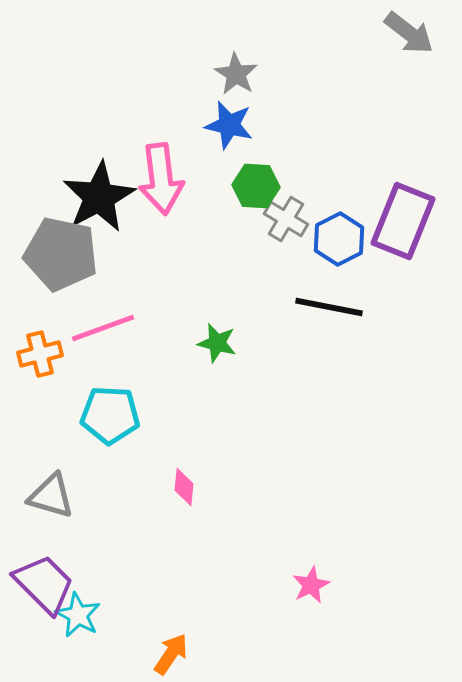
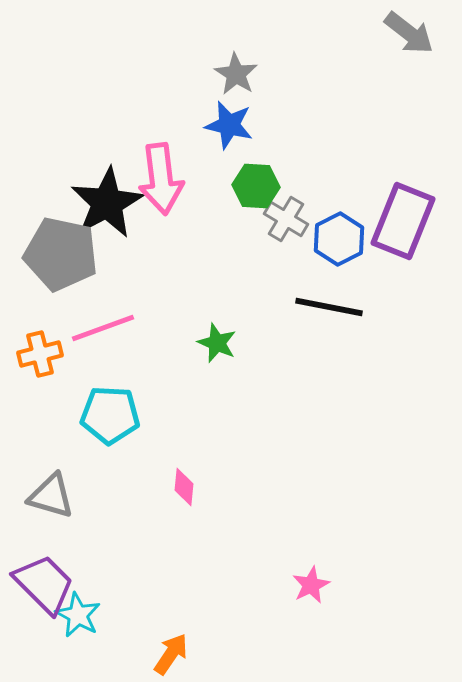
black star: moved 8 px right, 6 px down
green star: rotated 9 degrees clockwise
